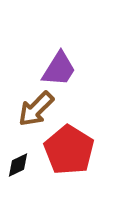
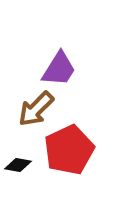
red pentagon: rotated 15 degrees clockwise
black diamond: rotated 36 degrees clockwise
